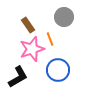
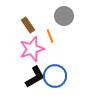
gray circle: moved 1 px up
orange line: moved 3 px up
blue circle: moved 3 px left, 6 px down
black L-shape: moved 17 px right
